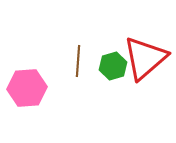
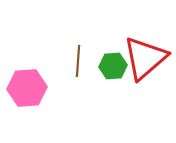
green hexagon: rotated 12 degrees clockwise
